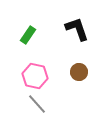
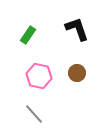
brown circle: moved 2 px left, 1 px down
pink hexagon: moved 4 px right
gray line: moved 3 px left, 10 px down
